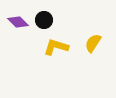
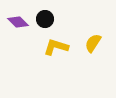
black circle: moved 1 px right, 1 px up
